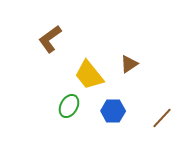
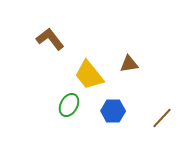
brown L-shape: rotated 88 degrees clockwise
brown triangle: rotated 24 degrees clockwise
green ellipse: moved 1 px up
